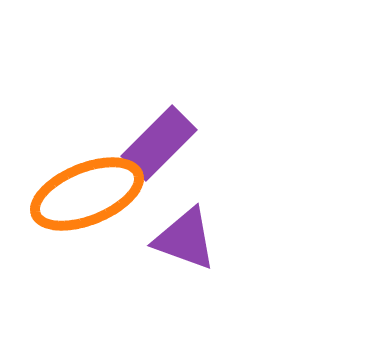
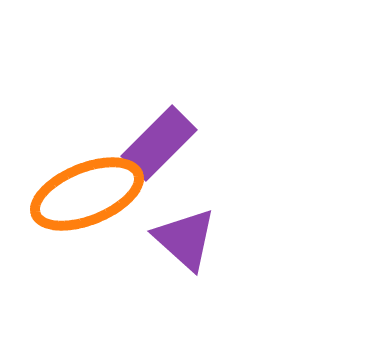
purple triangle: rotated 22 degrees clockwise
